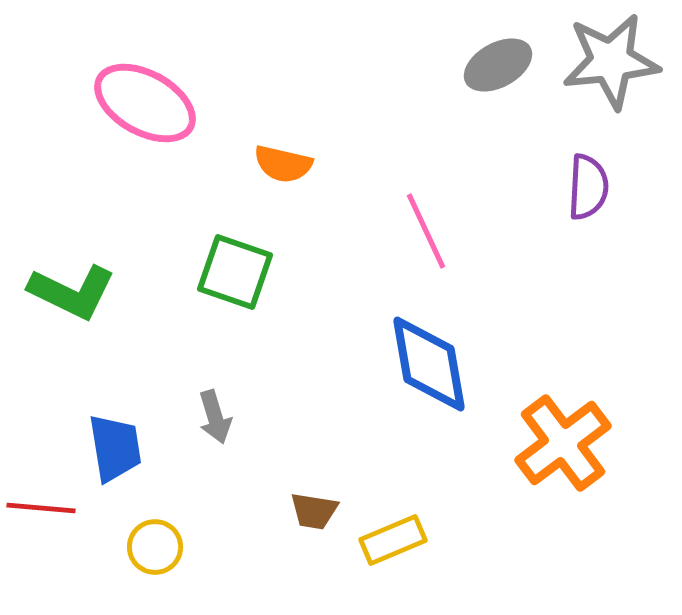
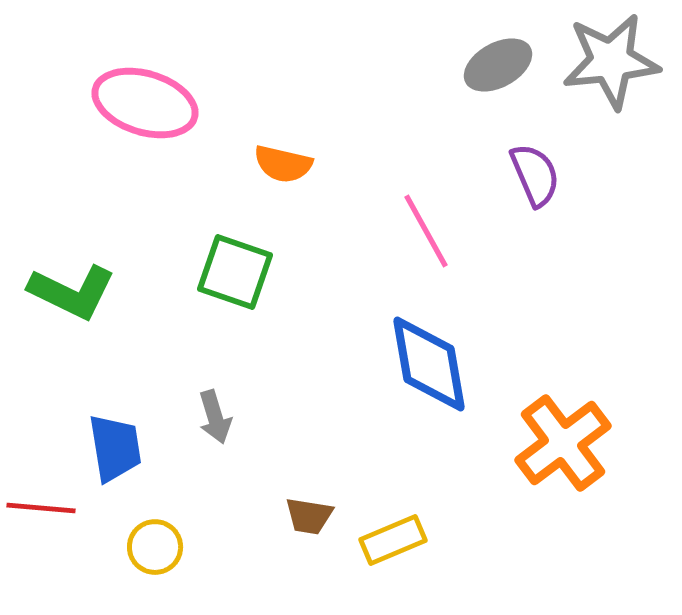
pink ellipse: rotated 12 degrees counterclockwise
purple semicircle: moved 53 px left, 12 px up; rotated 26 degrees counterclockwise
pink line: rotated 4 degrees counterclockwise
brown trapezoid: moved 5 px left, 5 px down
